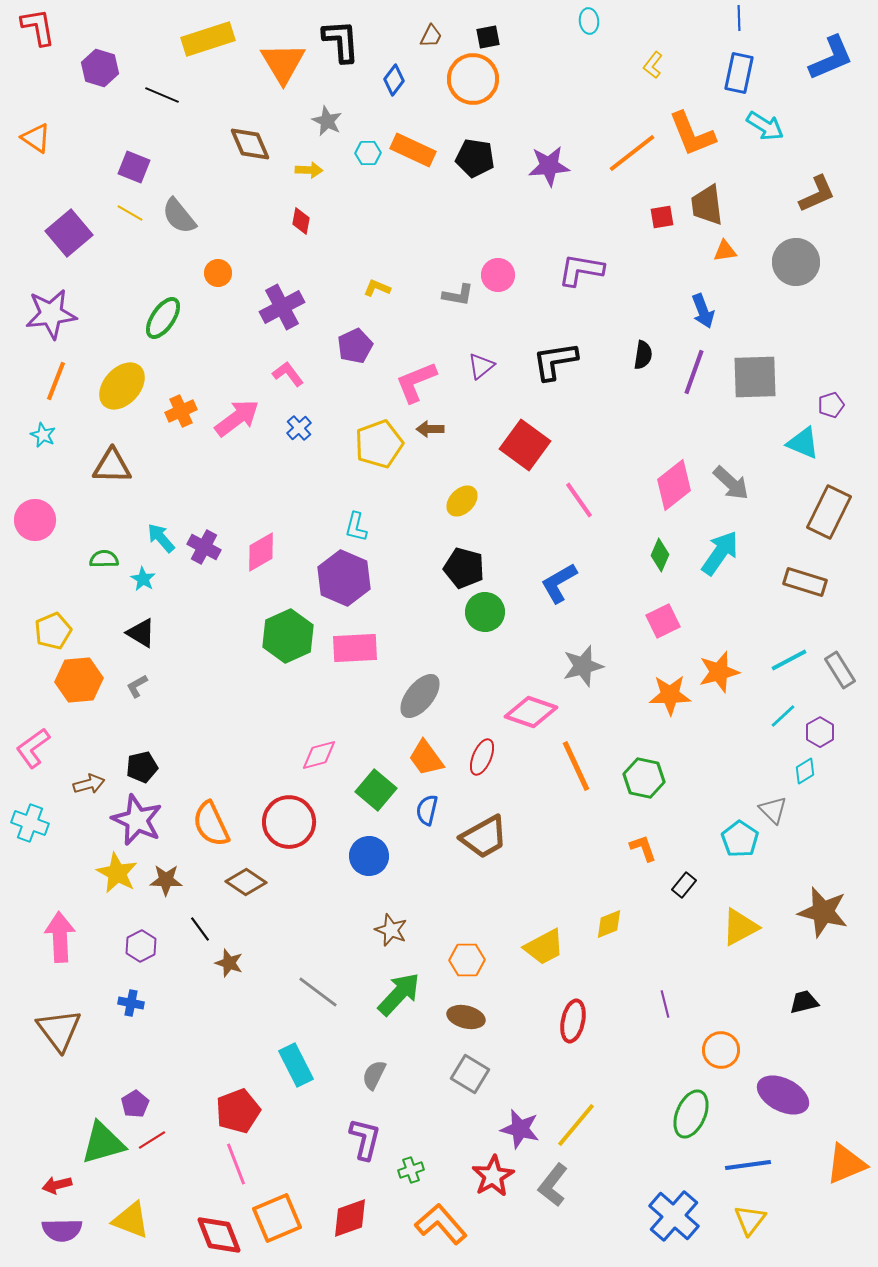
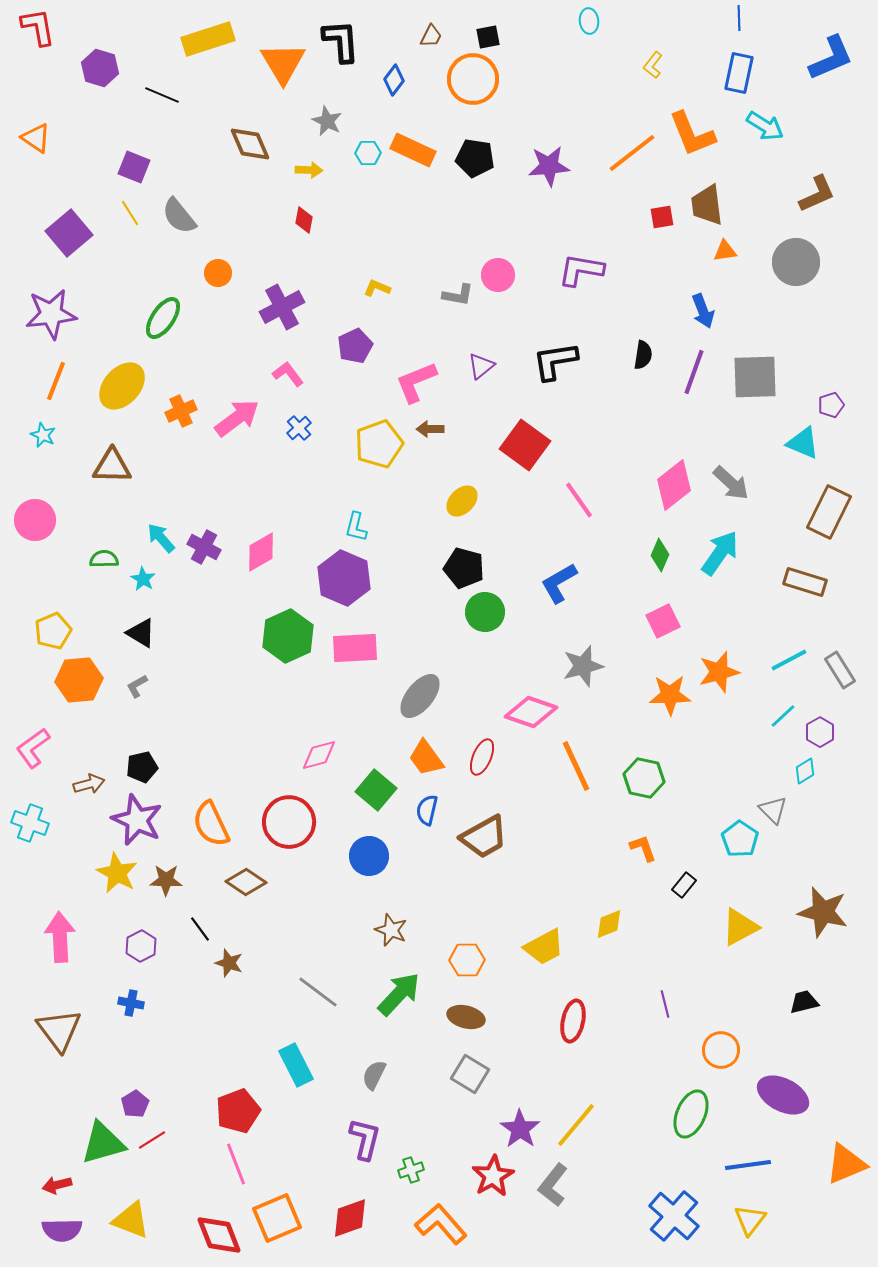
yellow line at (130, 213): rotated 28 degrees clockwise
red diamond at (301, 221): moved 3 px right, 1 px up
purple star at (520, 1129): rotated 21 degrees clockwise
